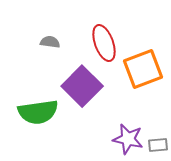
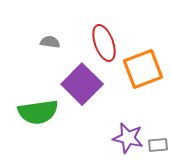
purple square: moved 2 px up
purple star: moved 1 px up
